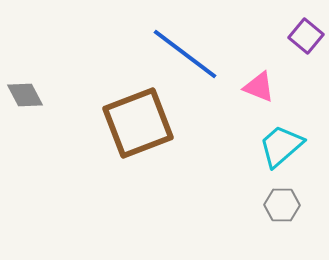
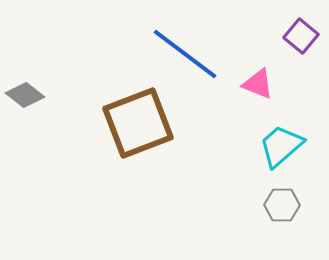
purple square: moved 5 px left
pink triangle: moved 1 px left, 3 px up
gray diamond: rotated 24 degrees counterclockwise
